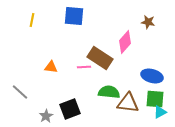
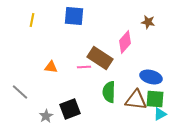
blue ellipse: moved 1 px left, 1 px down
green semicircle: rotated 95 degrees counterclockwise
brown triangle: moved 8 px right, 3 px up
cyan triangle: moved 2 px down
